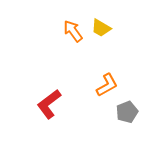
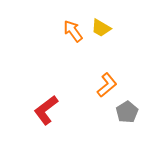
orange L-shape: rotated 10 degrees counterclockwise
red L-shape: moved 3 px left, 6 px down
gray pentagon: rotated 10 degrees counterclockwise
